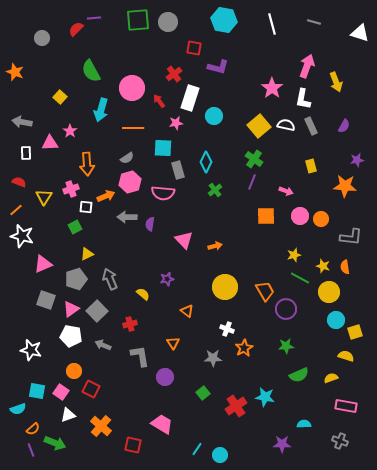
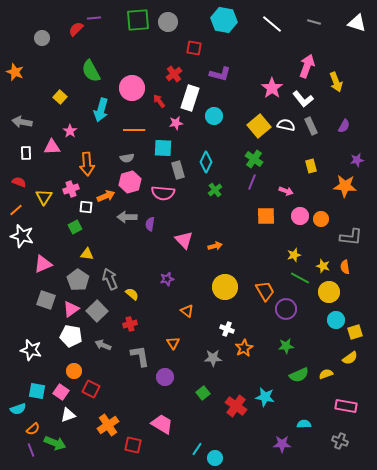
white line at (272, 24): rotated 35 degrees counterclockwise
white triangle at (360, 33): moved 3 px left, 10 px up
purple L-shape at (218, 67): moved 2 px right, 7 px down
white L-shape at (303, 99): rotated 50 degrees counterclockwise
orange line at (133, 128): moved 1 px right, 2 px down
pink triangle at (50, 143): moved 2 px right, 4 px down
gray semicircle at (127, 158): rotated 24 degrees clockwise
yellow triangle at (87, 254): rotated 32 degrees clockwise
gray pentagon at (76, 279): moved 2 px right, 1 px down; rotated 20 degrees counterclockwise
yellow semicircle at (143, 294): moved 11 px left
yellow semicircle at (346, 356): moved 4 px right, 2 px down; rotated 126 degrees clockwise
yellow semicircle at (331, 378): moved 5 px left, 4 px up
red cross at (236, 406): rotated 20 degrees counterclockwise
orange cross at (101, 426): moved 7 px right, 1 px up; rotated 15 degrees clockwise
cyan circle at (220, 455): moved 5 px left, 3 px down
